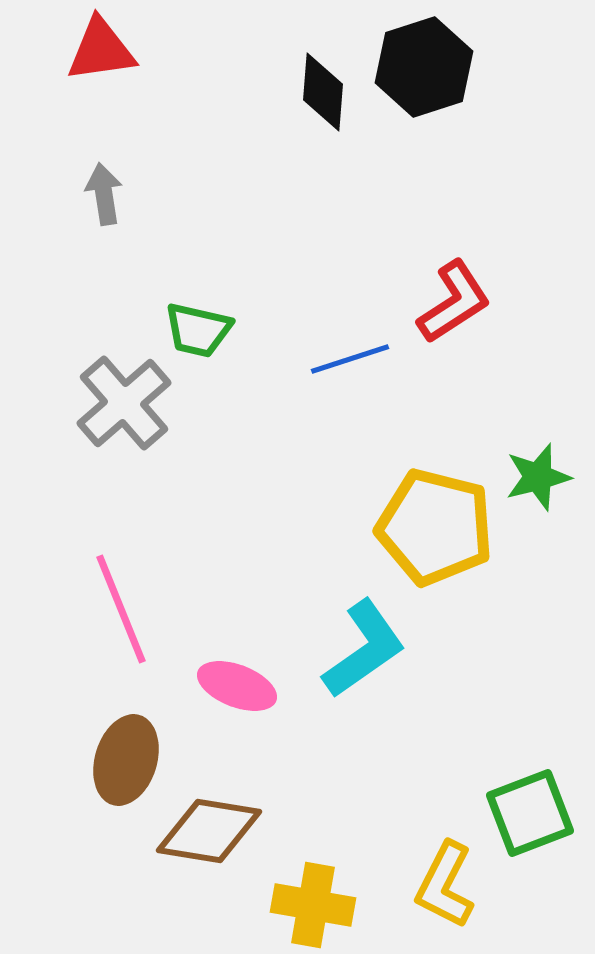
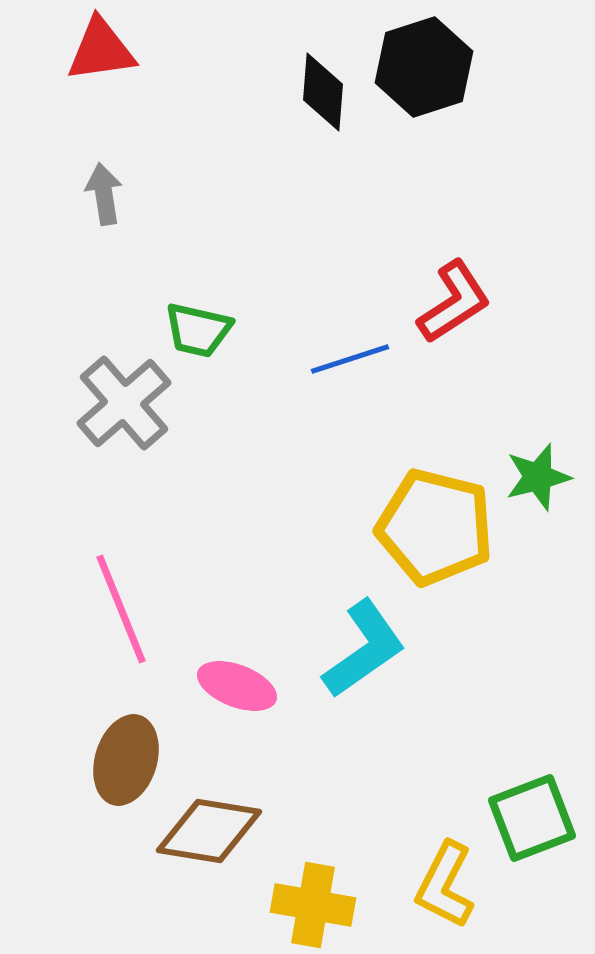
green square: moved 2 px right, 5 px down
